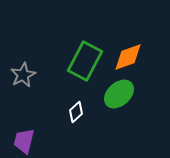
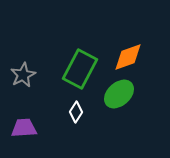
green rectangle: moved 5 px left, 8 px down
white diamond: rotated 15 degrees counterclockwise
purple trapezoid: moved 13 px up; rotated 72 degrees clockwise
